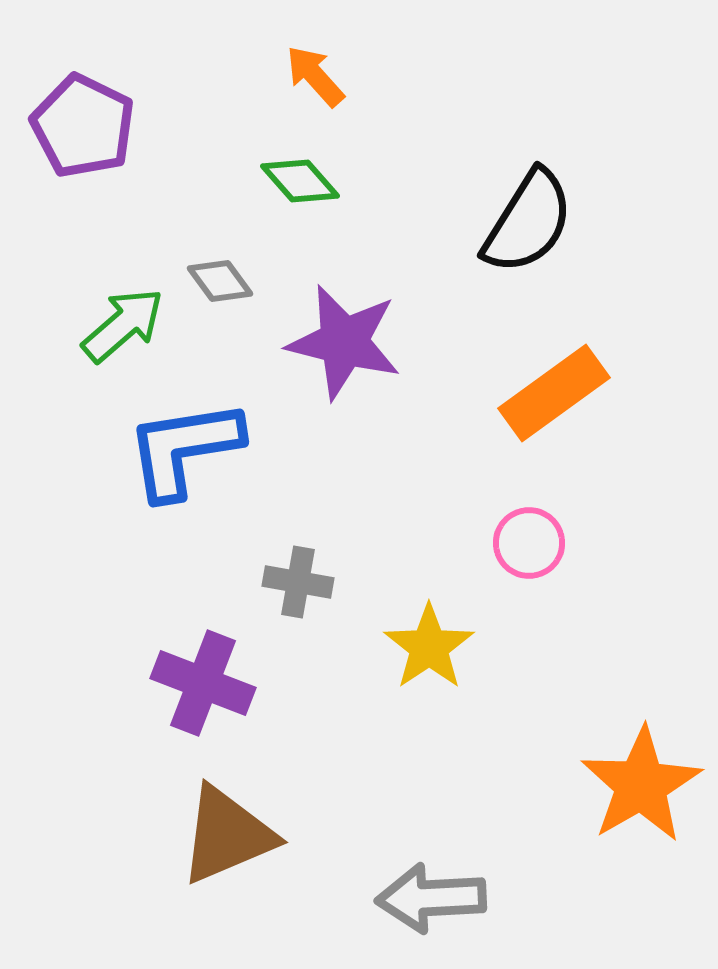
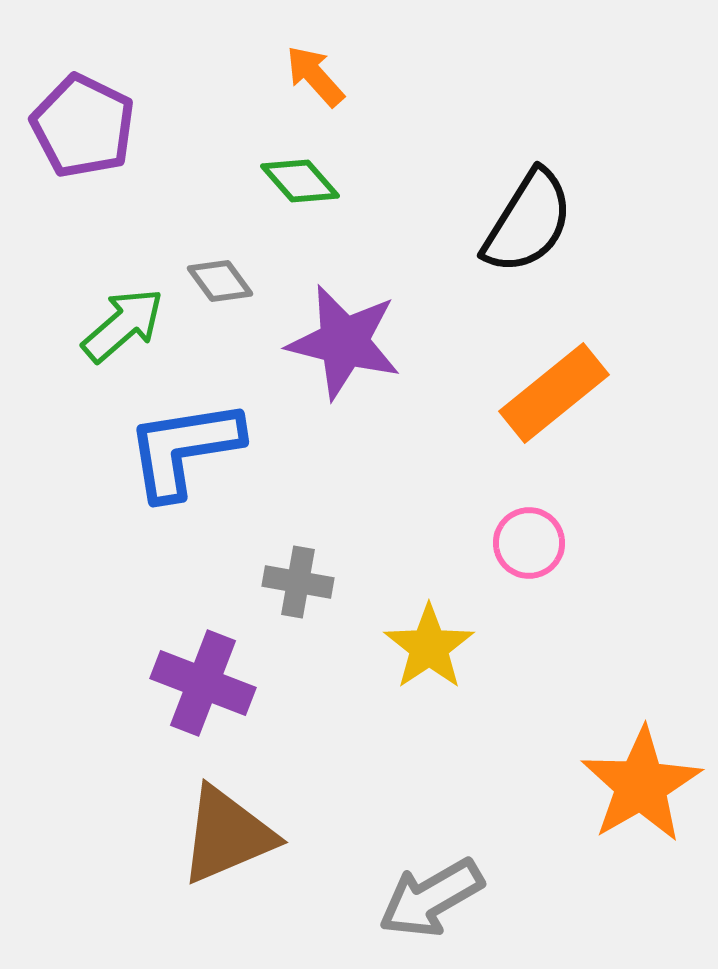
orange rectangle: rotated 3 degrees counterclockwise
gray arrow: rotated 27 degrees counterclockwise
